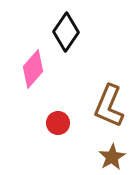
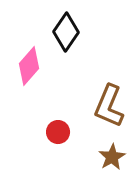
pink diamond: moved 4 px left, 3 px up
red circle: moved 9 px down
